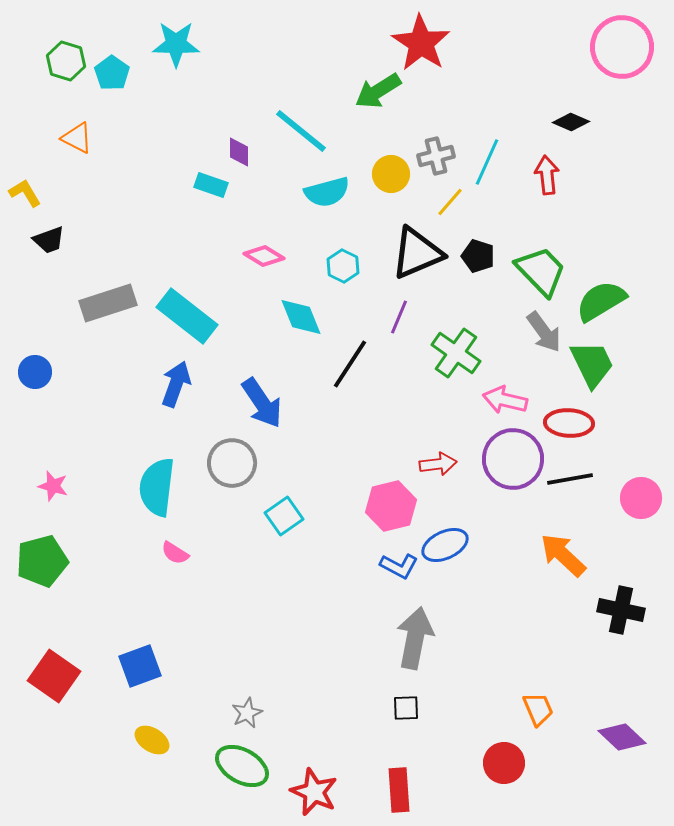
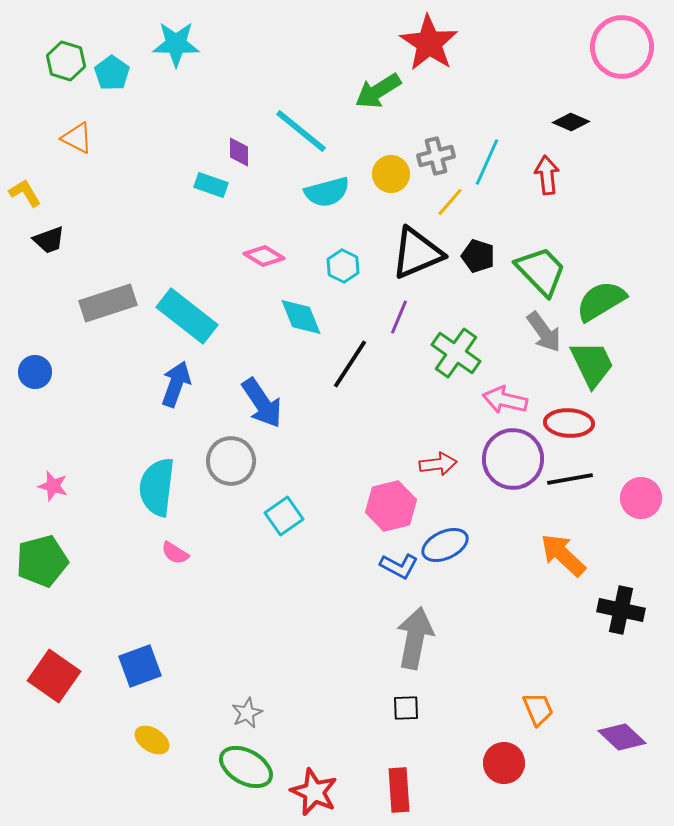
red star at (421, 43): moved 8 px right
gray circle at (232, 463): moved 1 px left, 2 px up
green ellipse at (242, 766): moved 4 px right, 1 px down
